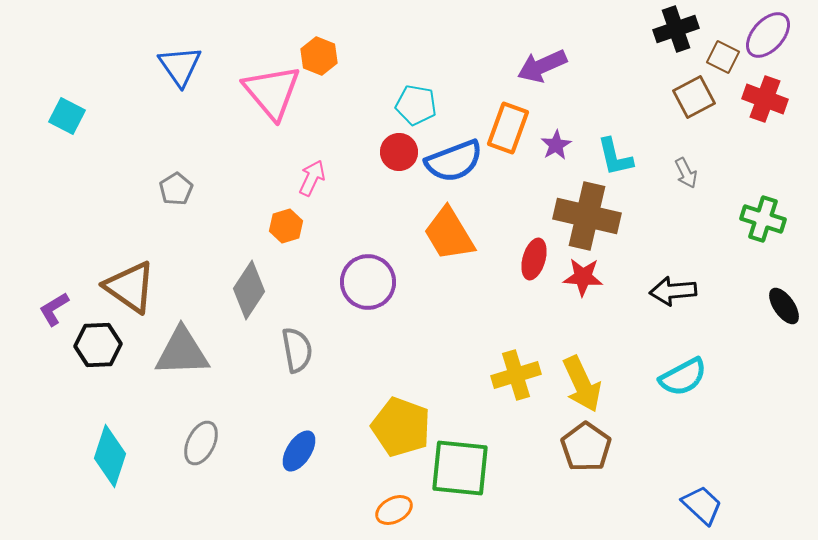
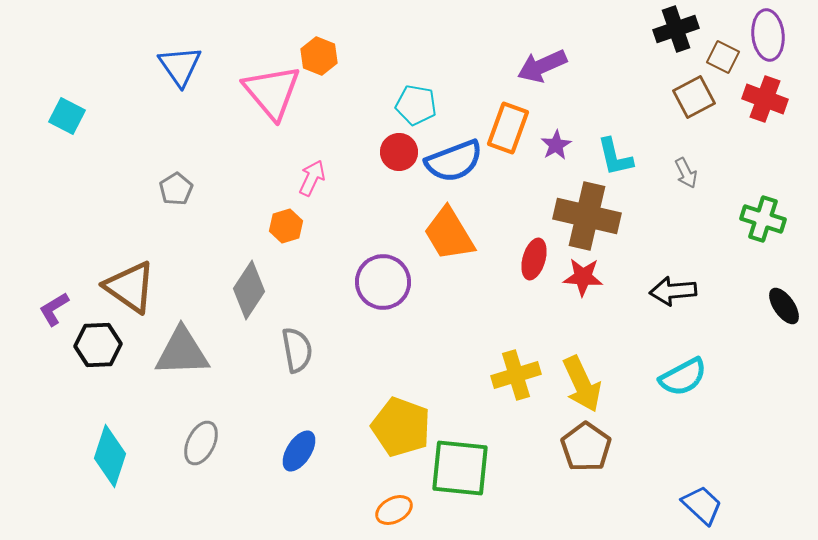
purple ellipse at (768, 35): rotated 48 degrees counterclockwise
purple circle at (368, 282): moved 15 px right
